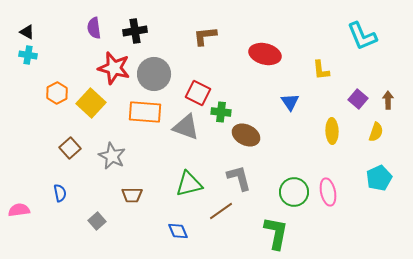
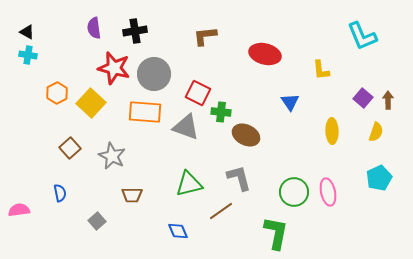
purple square: moved 5 px right, 1 px up
